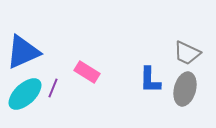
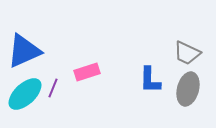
blue triangle: moved 1 px right, 1 px up
pink rectangle: rotated 50 degrees counterclockwise
gray ellipse: moved 3 px right
